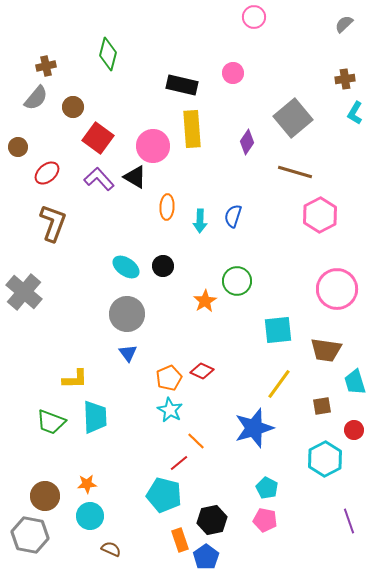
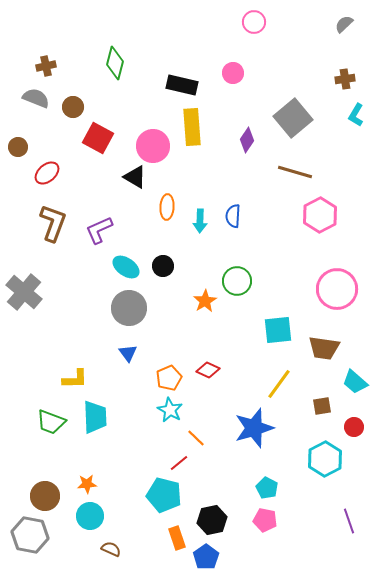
pink circle at (254, 17): moved 5 px down
green diamond at (108, 54): moved 7 px right, 9 px down
gray semicircle at (36, 98): rotated 108 degrees counterclockwise
cyan L-shape at (355, 113): moved 1 px right, 2 px down
yellow rectangle at (192, 129): moved 2 px up
red square at (98, 138): rotated 8 degrees counterclockwise
purple diamond at (247, 142): moved 2 px up
purple L-shape at (99, 179): moved 51 px down; rotated 72 degrees counterclockwise
blue semicircle at (233, 216): rotated 15 degrees counterclockwise
gray circle at (127, 314): moved 2 px right, 6 px up
brown trapezoid at (326, 350): moved 2 px left, 2 px up
red diamond at (202, 371): moved 6 px right, 1 px up
cyan trapezoid at (355, 382): rotated 32 degrees counterclockwise
red circle at (354, 430): moved 3 px up
orange line at (196, 441): moved 3 px up
orange rectangle at (180, 540): moved 3 px left, 2 px up
